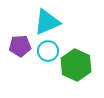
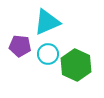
purple pentagon: rotated 10 degrees clockwise
cyan circle: moved 3 px down
